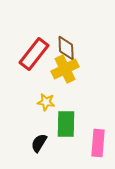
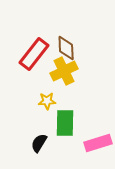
yellow cross: moved 1 px left, 2 px down
yellow star: moved 1 px right, 1 px up; rotated 12 degrees counterclockwise
green rectangle: moved 1 px left, 1 px up
pink rectangle: rotated 68 degrees clockwise
